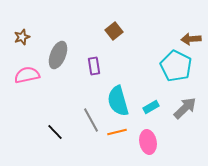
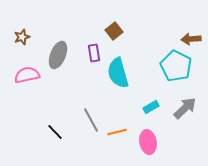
purple rectangle: moved 13 px up
cyan semicircle: moved 28 px up
